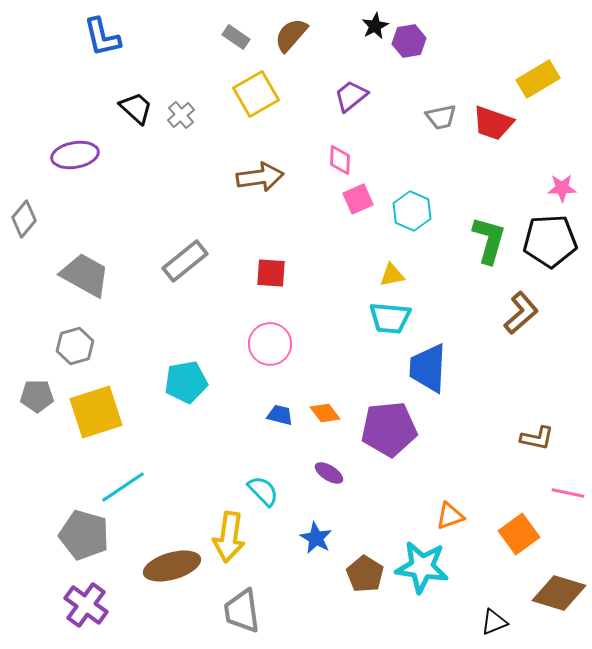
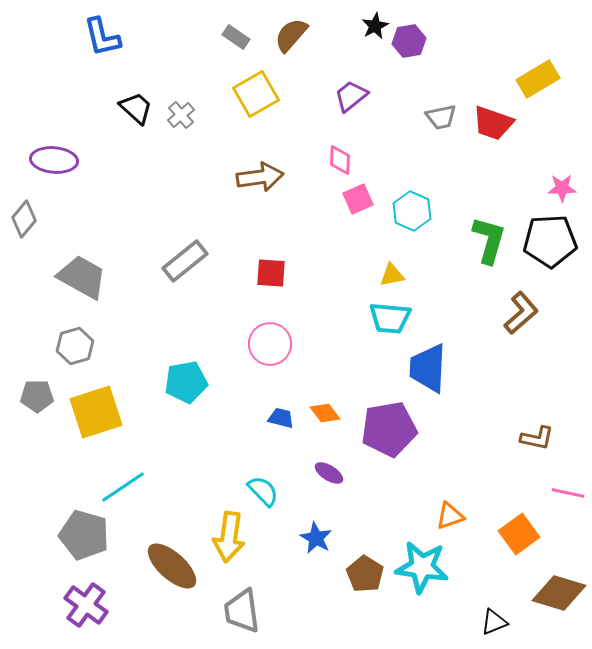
purple ellipse at (75, 155): moved 21 px left, 5 px down; rotated 15 degrees clockwise
gray trapezoid at (85, 275): moved 3 px left, 2 px down
blue trapezoid at (280, 415): moved 1 px right, 3 px down
purple pentagon at (389, 429): rotated 4 degrees counterclockwise
brown ellipse at (172, 566): rotated 58 degrees clockwise
